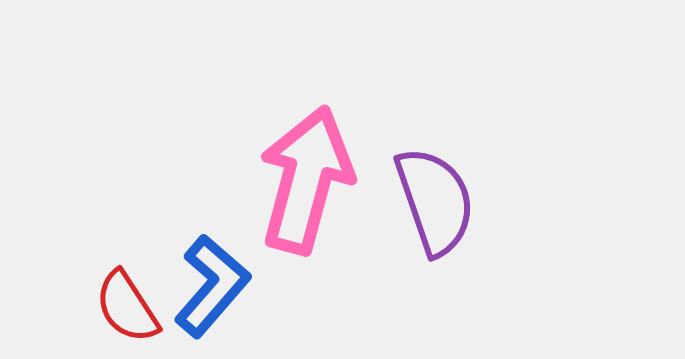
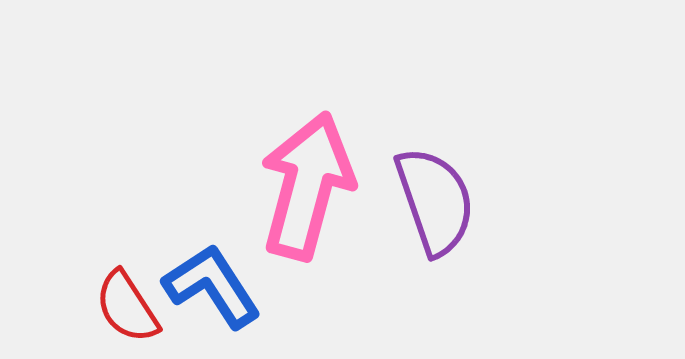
pink arrow: moved 1 px right, 6 px down
blue L-shape: rotated 74 degrees counterclockwise
